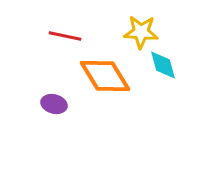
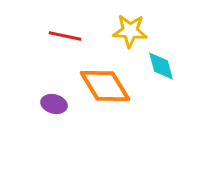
yellow star: moved 11 px left, 1 px up
cyan diamond: moved 2 px left, 1 px down
orange diamond: moved 10 px down
